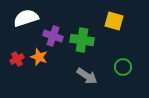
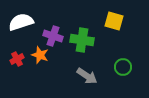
white semicircle: moved 5 px left, 4 px down
orange star: moved 1 px right, 2 px up
